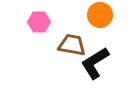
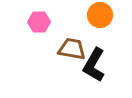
brown trapezoid: moved 4 px down
black L-shape: moved 1 px left, 2 px down; rotated 28 degrees counterclockwise
